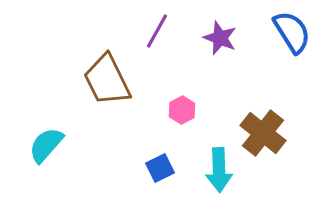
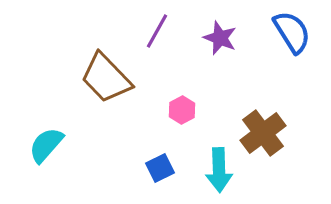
brown trapezoid: moved 1 px left, 2 px up; rotated 18 degrees counterclockwise
brown cross: rotated 15 degrees clockwise
